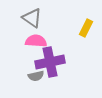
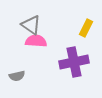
gray triangle: moved 1 px left, 7 px down
purple cross: moved 24 px right
gray semicircle: moved 19 px left
